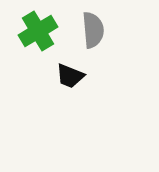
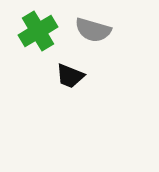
gray semicircle: rotated 111 degrees clockwise
